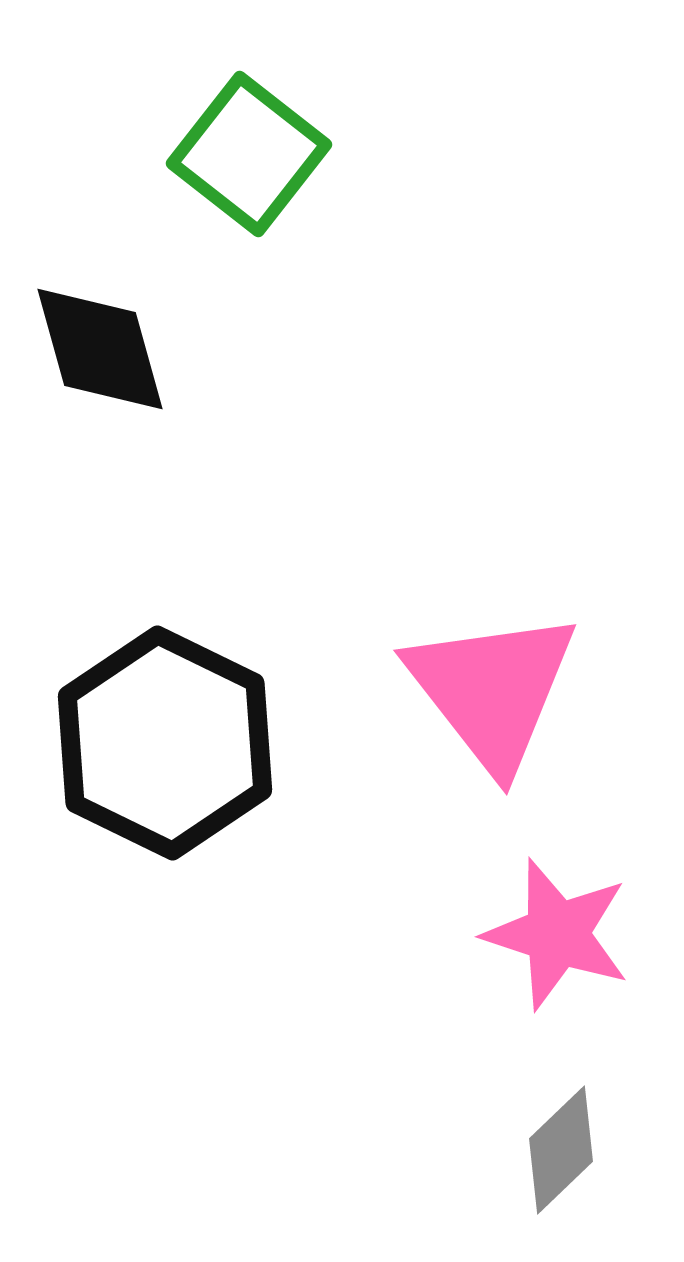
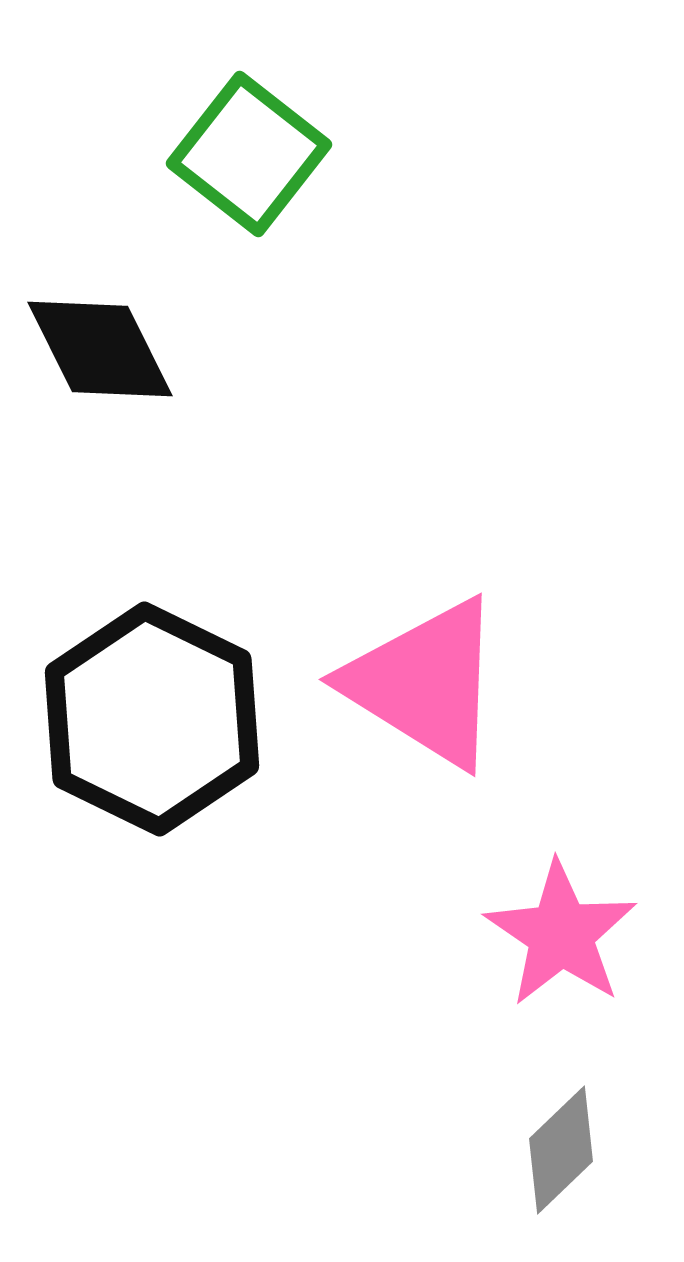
black diamond: rotated 11 degrees counterclockwise
pink triangle: moved 67 px left, 7 px up; rotated 20 degrees counterclockwise
black hexagon: moved 13 px left, 24 px up
pink star: moved 4 px right; rotated 16 degrees clockwise
